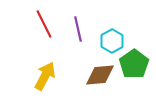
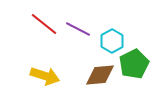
red line: rotated 24 degrees counterclockwise
purple line: rotated 50 degrees counterclockwise
green pentagon: rotated 8 degrees clockwise
yellow arrow: rotated 80 degrees clockwise
